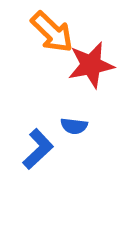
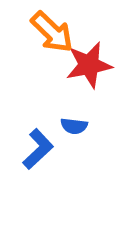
red star: moved 2 px left
